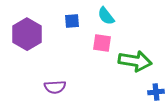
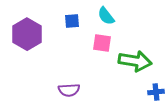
purple semicircle: moved 14 px right, 3 px down
